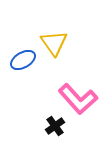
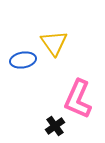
blue ellipse: rotated 20 degrees clockwise
pink L-shape: rotated 66 degrees clockwise
